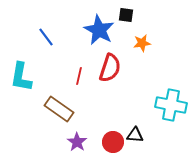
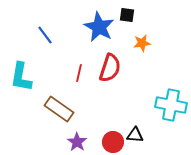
black square: moved 1 px right
blue star: moved 3 px up
blue line: moved 1 px left, 2 px up
red line: moved 3 px up
